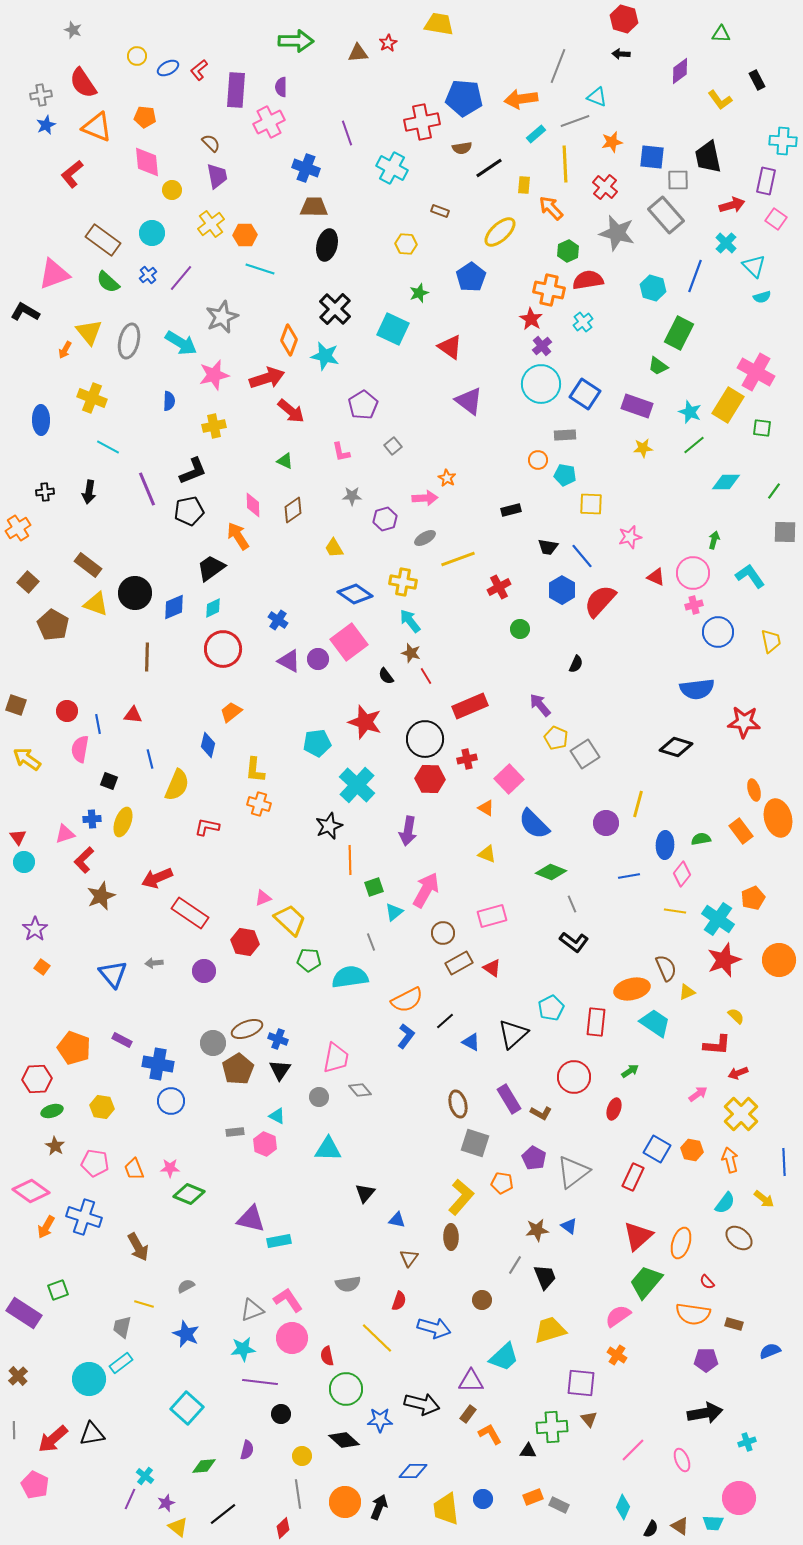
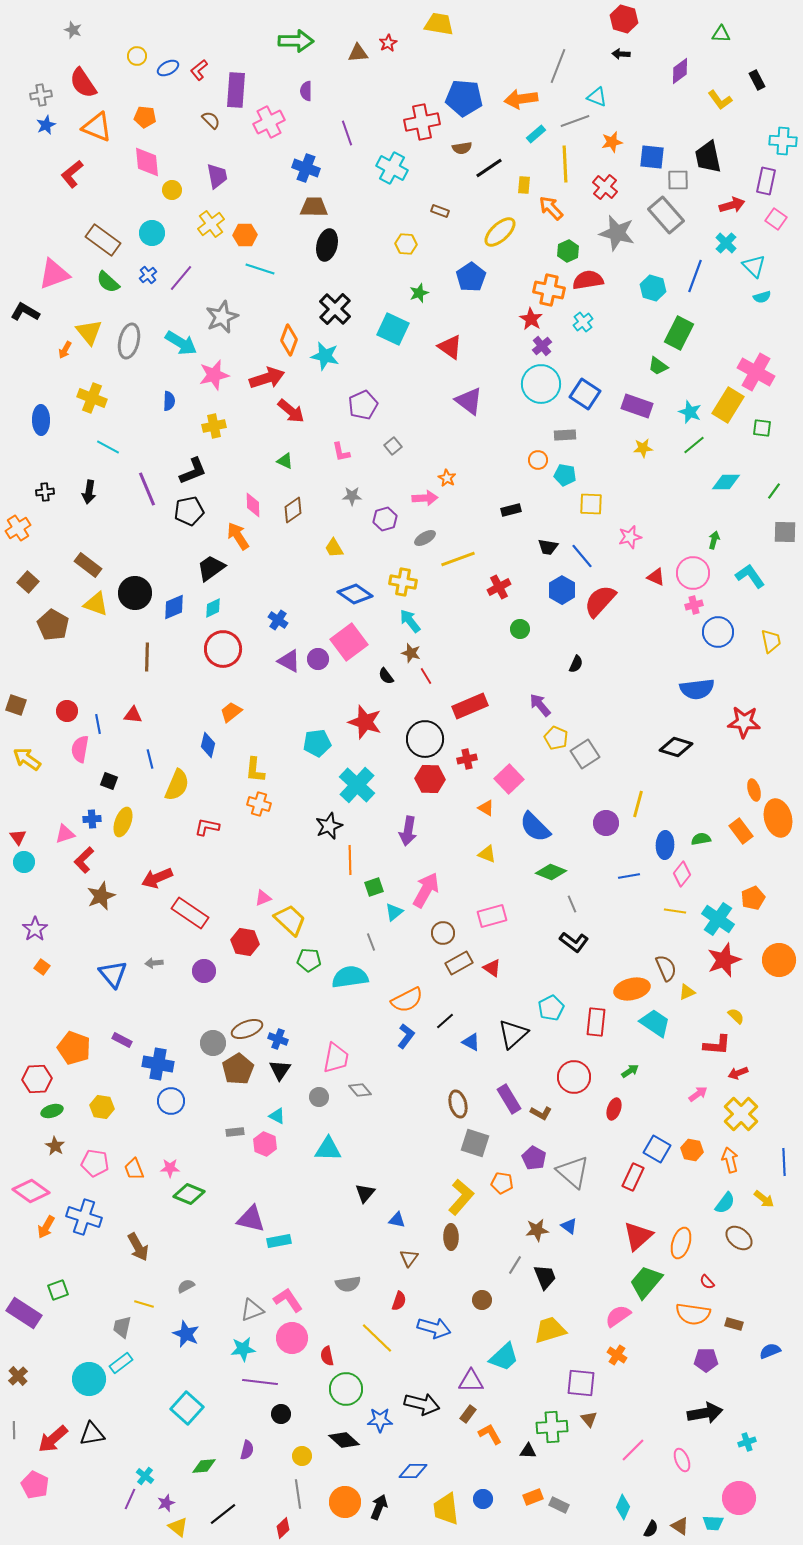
purple semicircle at (281, 87): moved 25 px right, 4 px down
brown semicircle at (211, 143): moved 23 px up
purple pentagon at (363, 405): rotated 8 degrees clockwise
blue semicircle at (534, 824): moved 1 px right, 3 px down
gray triangle at (573, 1172): rotated 42 degrees counterclockwise
